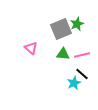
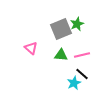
green triangle: moved 2 px left, 1 px down
